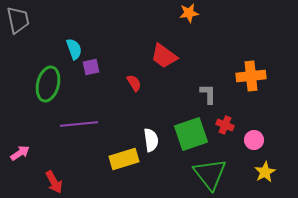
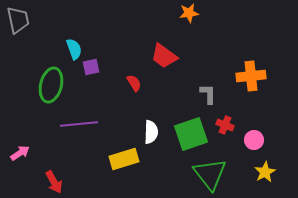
green ellipse: moved 3 px right, 1 px down
white semicircle: moved 8 px up; rotated 10 degrees clockwise
